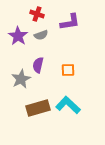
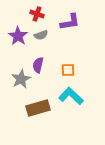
cyan L-shape: moved 3 px right, 9 px up
